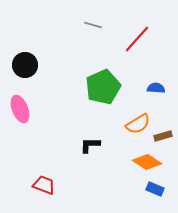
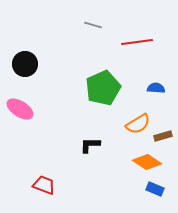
red line: moved 3 px down; rotated 40 degrees clockwise
black circle: moved 1 px up
green pentagon: moved 1 px down
pink ellipse: rotated 36 degrees counterclockwise
